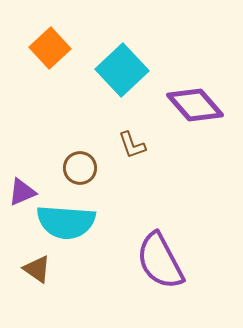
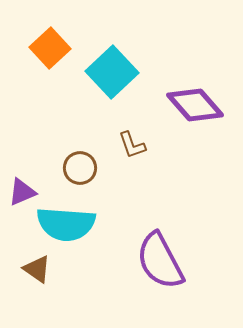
cyan square: moved 10 px left, 2 px down
cyan semicircle: moved 2 px down
